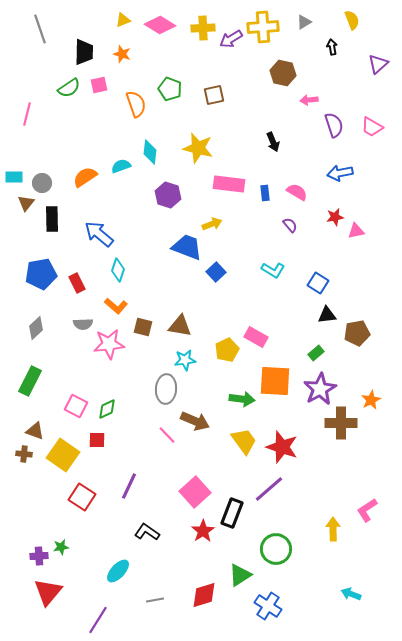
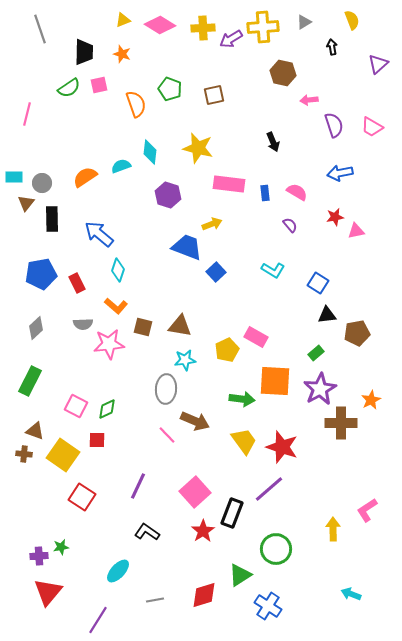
purple line at (129, 486): moved 9 px right
